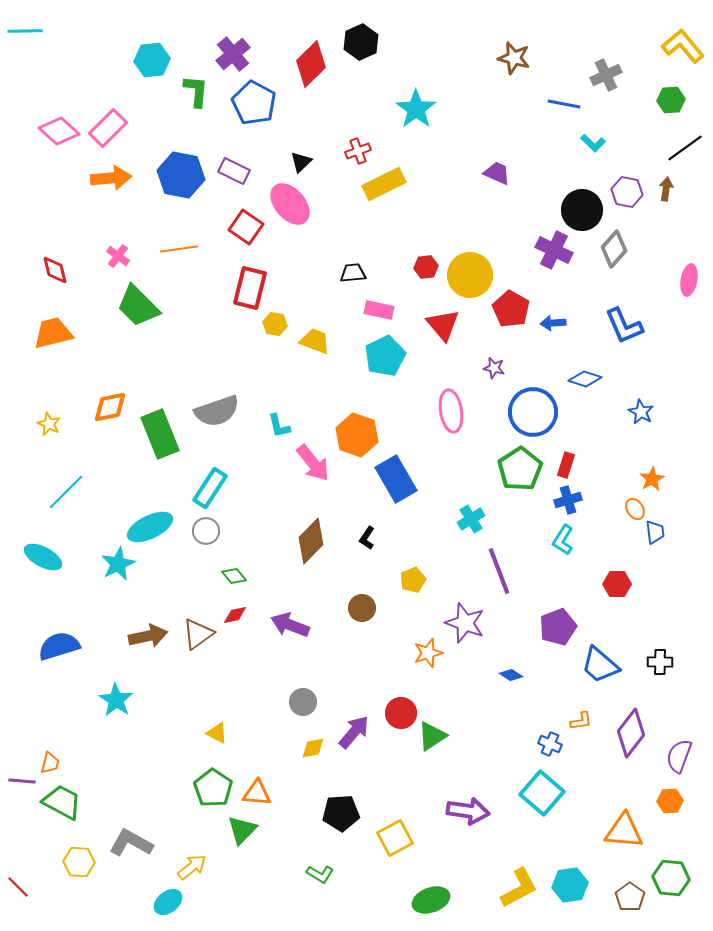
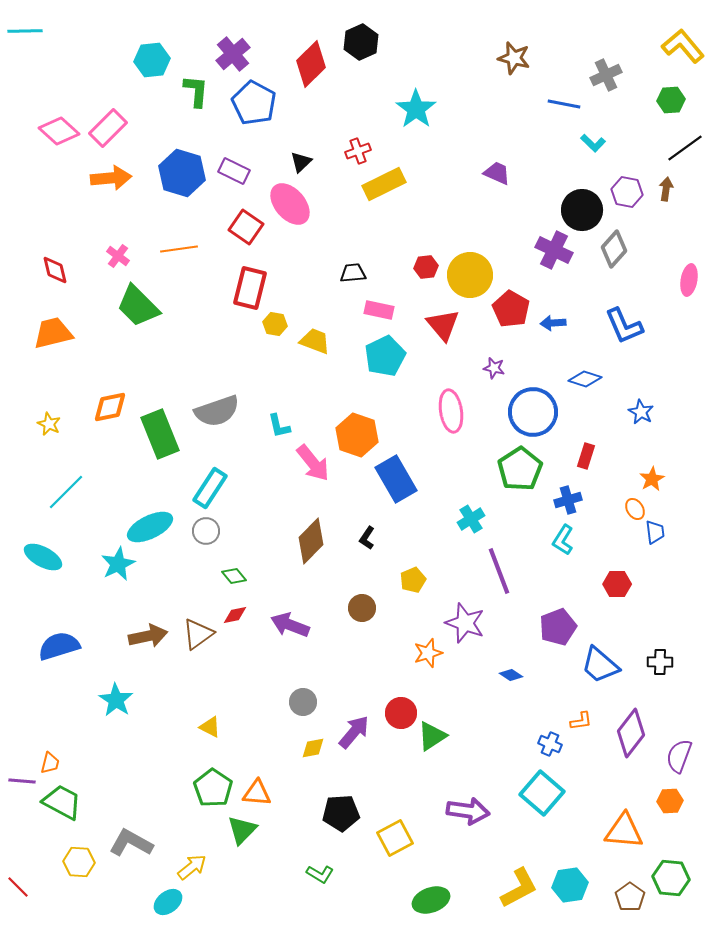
blue hexagon at (181, 175): moved 1 px right, 2 px up; rotated 6 degrees clockwise
red rectangle at (566, 465): moved 20 px right, 9 px up
yellow triangle at (217, 733): moved 7 px left, 6 px up
